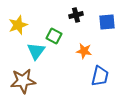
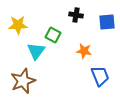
black cross: rotated 24 degrees clockwise
yellow star: rotated 18 degrees clockwise
green square: moved 1 px left, 1 px up
blue trapezoid: rotated 35 degrees counterclockwise
brown star: rotated 15 degrees counterclockwise
